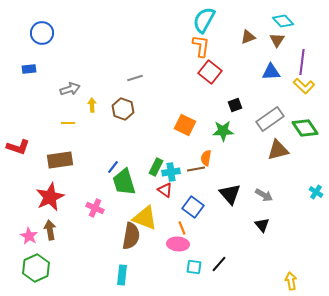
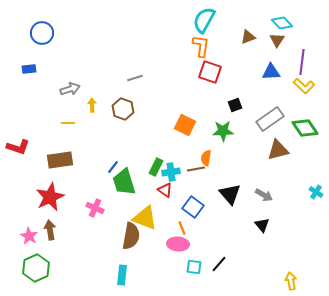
cyan diamond at (283, 21): moved 1 px left, 2 px down
red square at (210, 72): rotated 20 degrees counterclockwise
